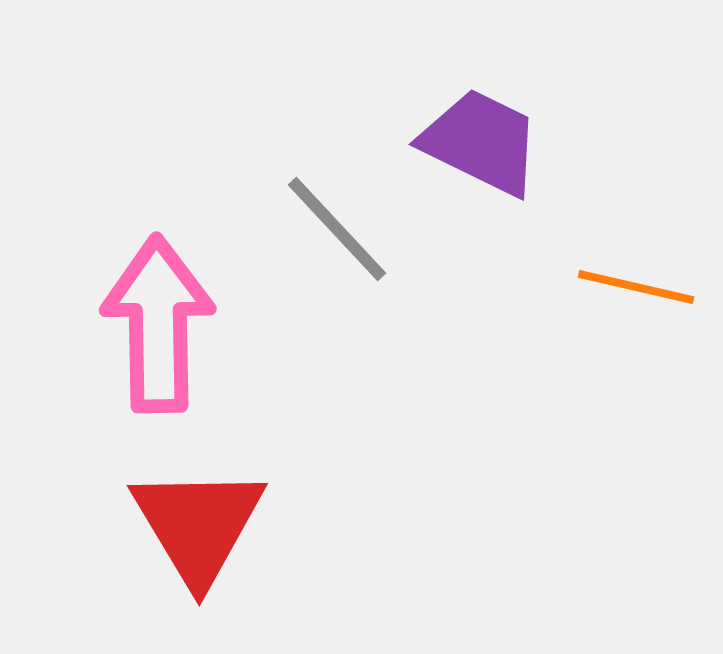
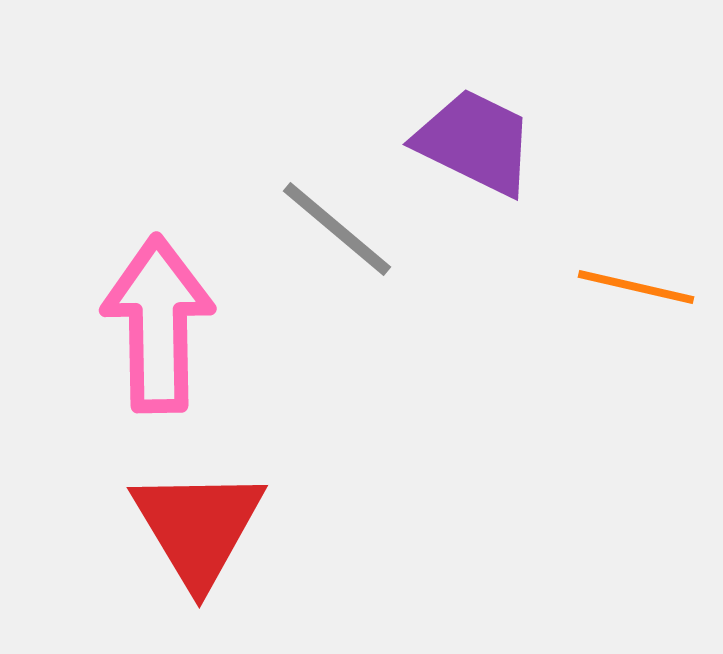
purple trapezoid: moved 6 px left
gray line: rotated 7 degrees counterclockwise
red triangle: moved 2 px down
